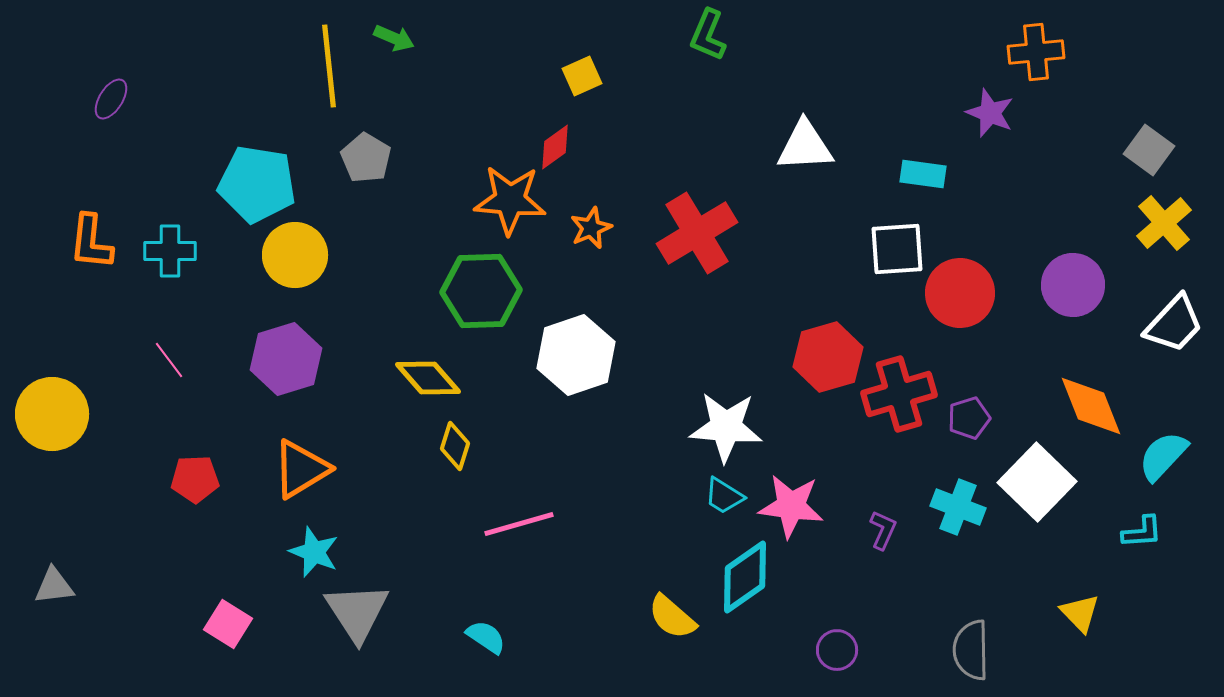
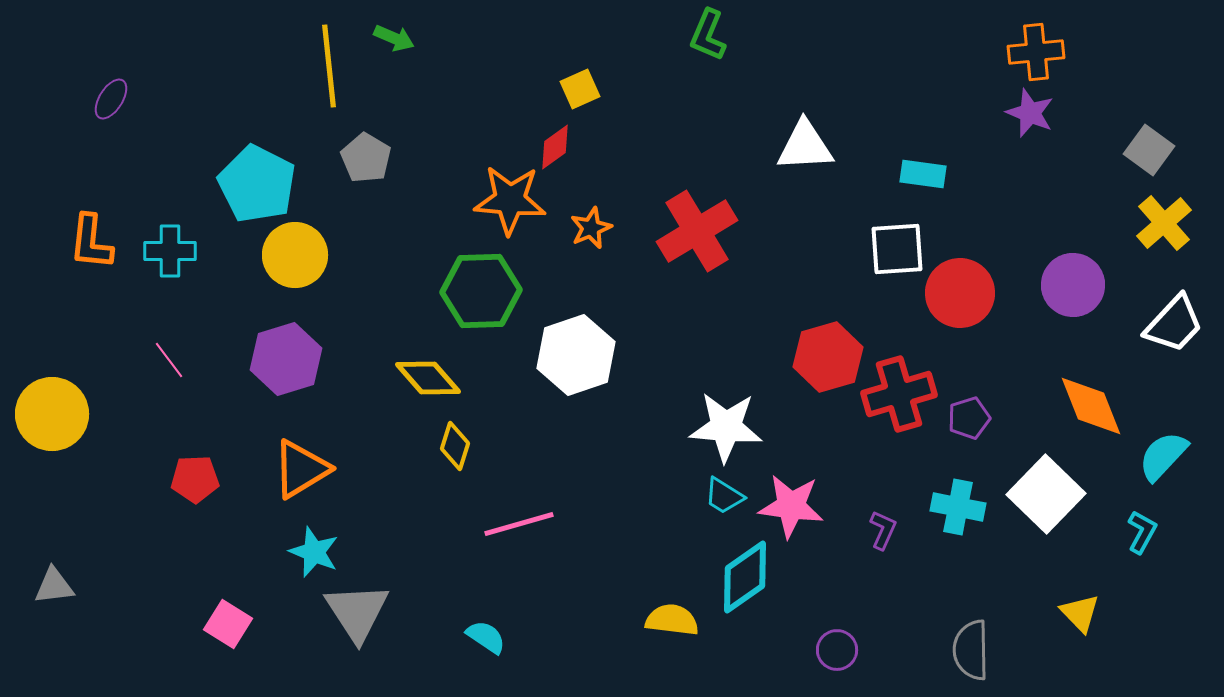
yellow square at (582, 76): moved 2 px left, 13 px down
purple star at (990, 113): moved 40 px right
cyan pentagon at (257, 184): rotated 18 degrees clockwise
red cross at (697, 233): moved 2 px up
white square at (1037, 482): moved 9 px right, 12 px down
cyan cross at (958, 507): rotated 10 degrees counterclockwise
cyan L-shape at (1142, 532): rotated 57 degrees counterclockwise
yellow semicircle at (672, 617): moved 3 px down; rotated 146 degrees clockwise
